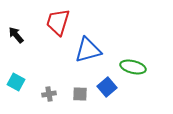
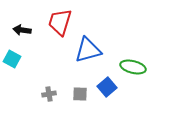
red trapezoid: moved 2 px right
black arrow: moved 6 px right, 5 px up; rotated 42 degrees counterclockwise
cyan square: moved 4 px left, 23 px up
